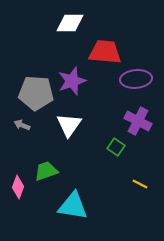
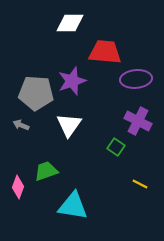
gray arrow: moved 1 px left
